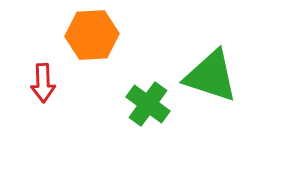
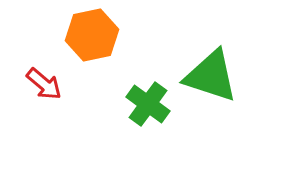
orange hexagon: rotated 9 degrees counterclockwise
red arrow: moved 1 px right, 1 px down; rotated 48 degrees counterclockwise
